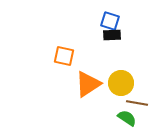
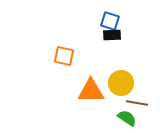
orange triangle: moved 3 px right, 7 px down; rotated 32 degrees clockwise
